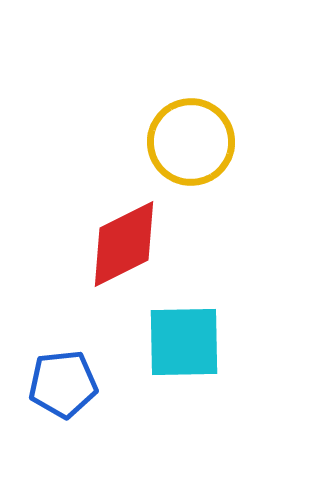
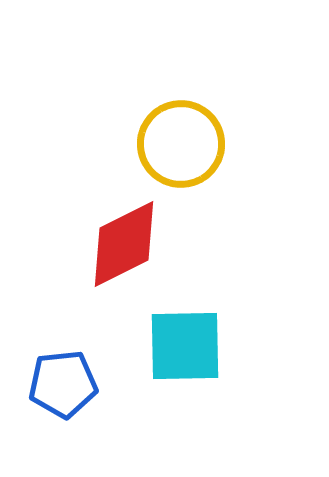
yellow circle: moved 10 px left, 2 px down
cyan square: moved 1 px right, 4 px down
